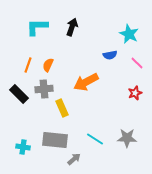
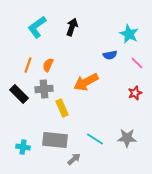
cyan L-shape: rotated 35 degrees counterclockwise
